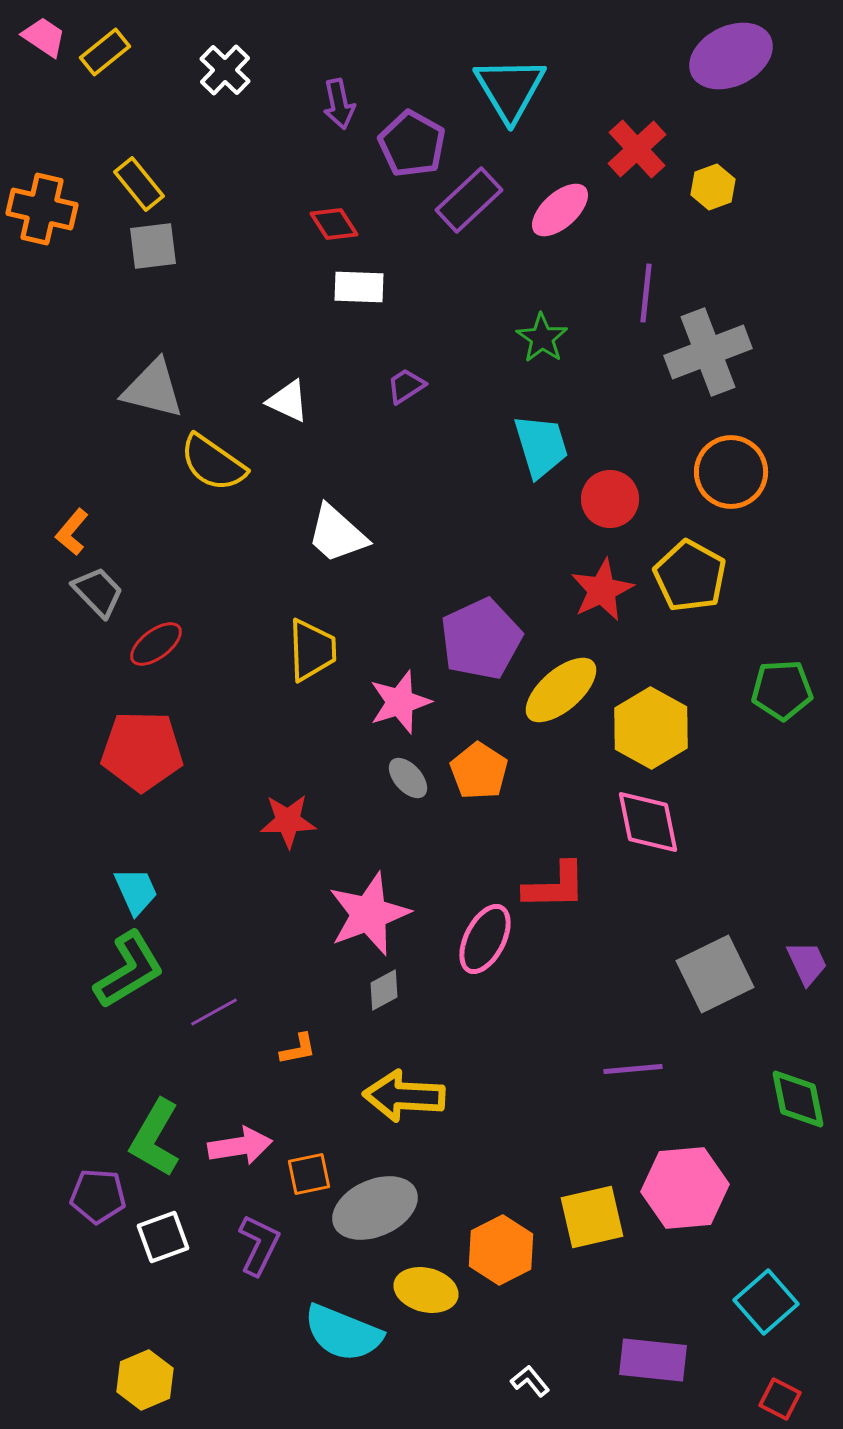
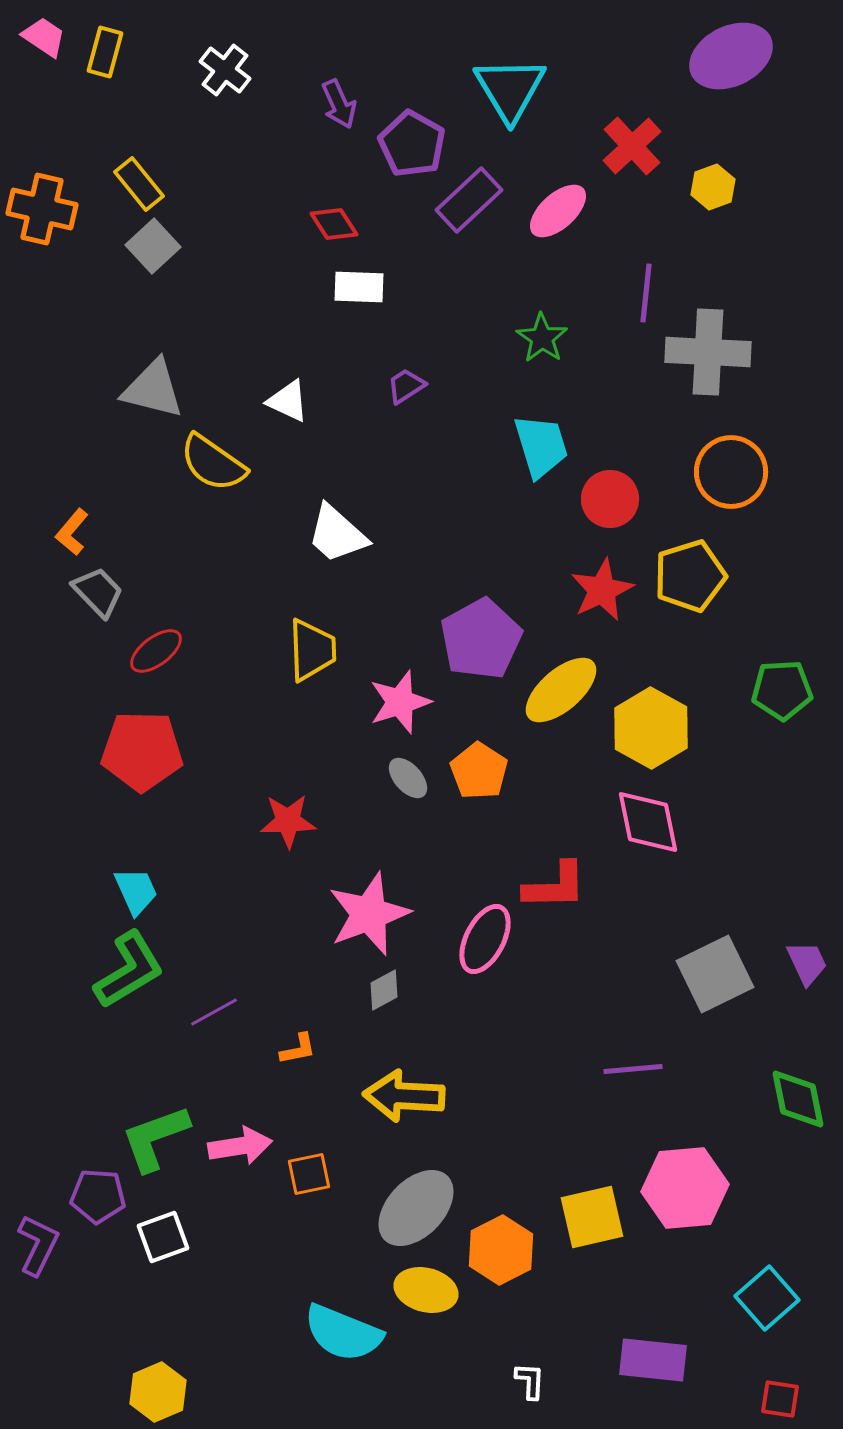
yellow rectangle at (105, 52): rotated 36 degrees counterclockwise
white cross at (225, 70): rotated 6 degrees counterclockwise
purple arrow at (339, 104): rotated 12 degrees counterclockwise
red cross at (637, 149): moved 5 px left, 3 px up
pink ellipse at (560, 210): moved 2 px left, 1 px down
gray square at (153, 246): rotated 36 degrees counterclockwise
gray cross at (708, 352): rotated 24 degrees clockwise
yellow pentagon at (690, 576): rotated 26 degrees clockwise
purple pentagon at (481, 639): rotated 4 degrees counterclockwise
red ellipse at (156, 644): moved 7 px down
green L-shape at (155, 1138): rotated 40 degrees clockwise
gray ellipse at (375, 1208): moved 41 px right; rotated 22 degrees counterclockwise
purple L-shape at (259, 1245): moved 221 px left
cyan square at (766, 1302): moved 1 px right, 4 px up
yellow hexagon at (145, 1380): moved 13 px right, 12 px down
white L-shape at (530, 1381): rotated 42 degrees clockwise
red square at (780, 1399): rotated 18 degrees counterclockwise
